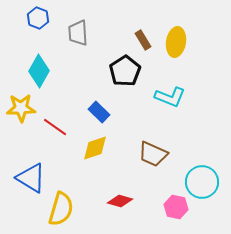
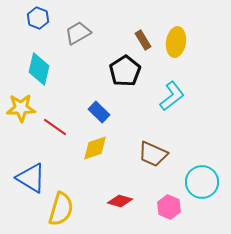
gray trapezoid: rotated 64 degrees clockwise
cyan diamond: moved 2 px up; rotated 16 degrees counterclockwise
cyan L-shape: moved 2 px right, 1 px up; rotated 60 degrees counterclockwise
pink hexagon: moved 7 px left; rotated 10 degrees clockwise
